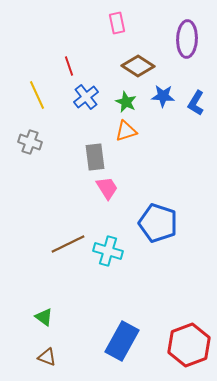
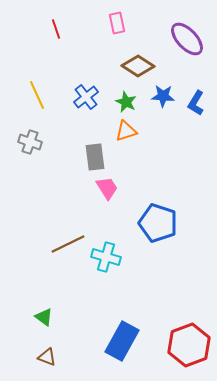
purple ellipse: rotated 45 degrees counterclockwise
red line: moved 13 px left, 37 px up
cyan cross: moved 2 px left, 6 px down
